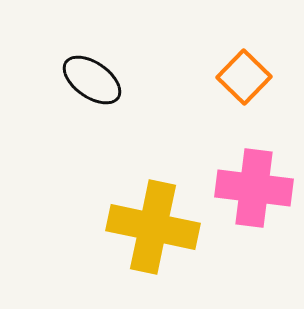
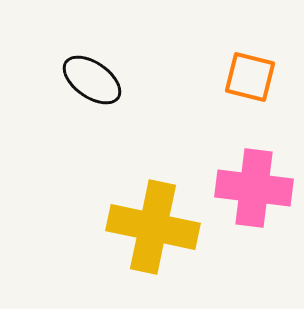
orange square: moved 6 px right; rotated 30 degrees counterclockwise
